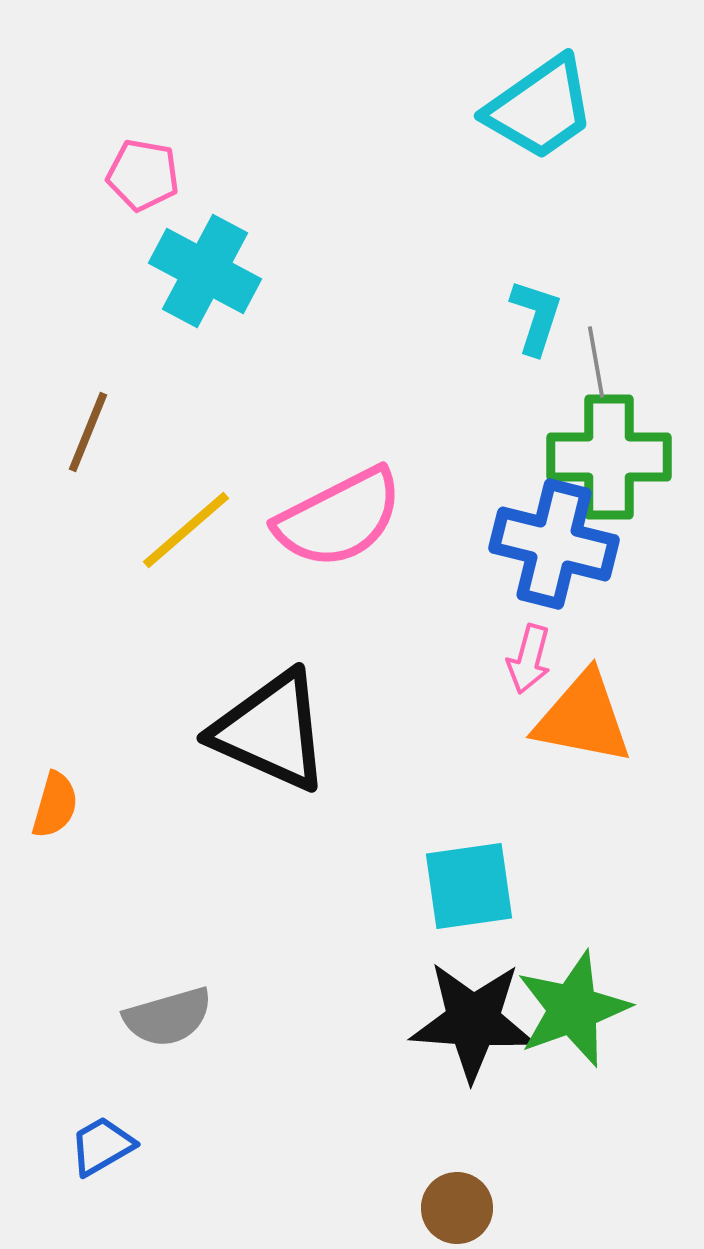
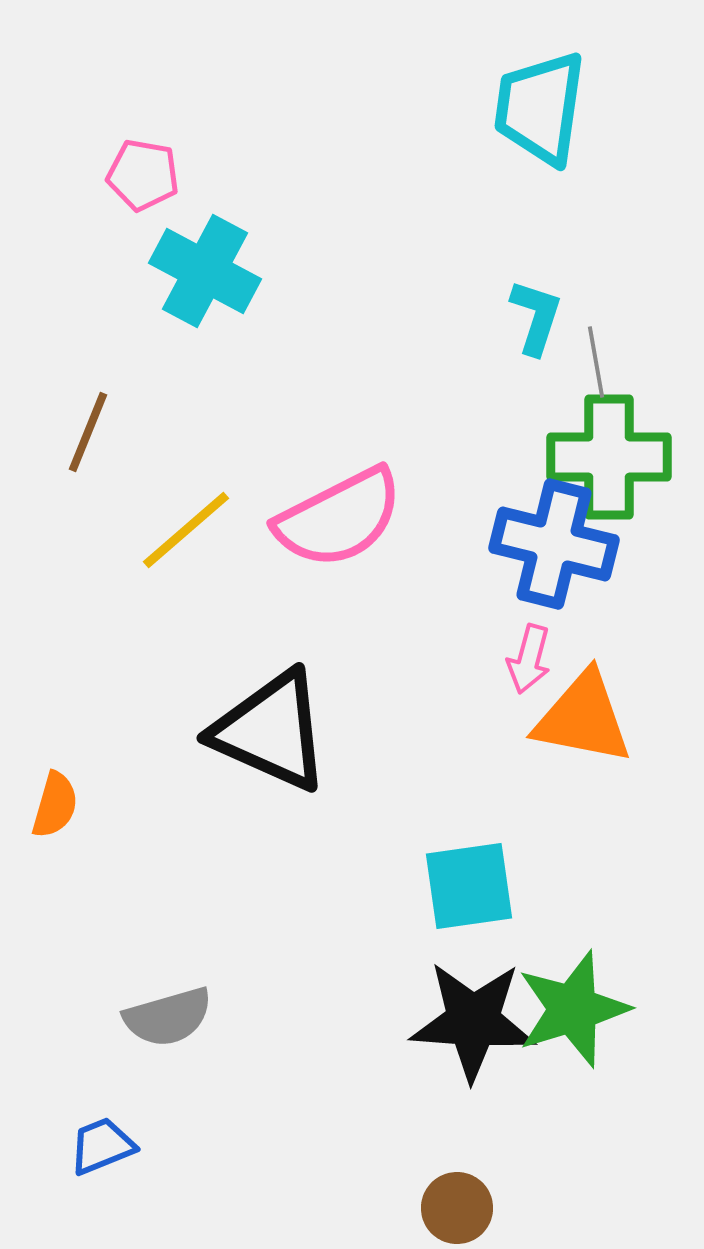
cyan trapezoid: rotated 133 degrees clockwise
green star: rotated 3 degrees clockwise
blue trapezoid: rotated 8 degrees clockwise
